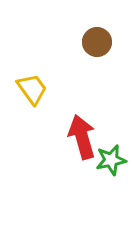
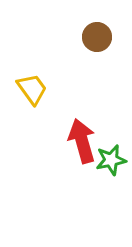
brown circle: moved 5 px up
red arrow: moved 4 px down
